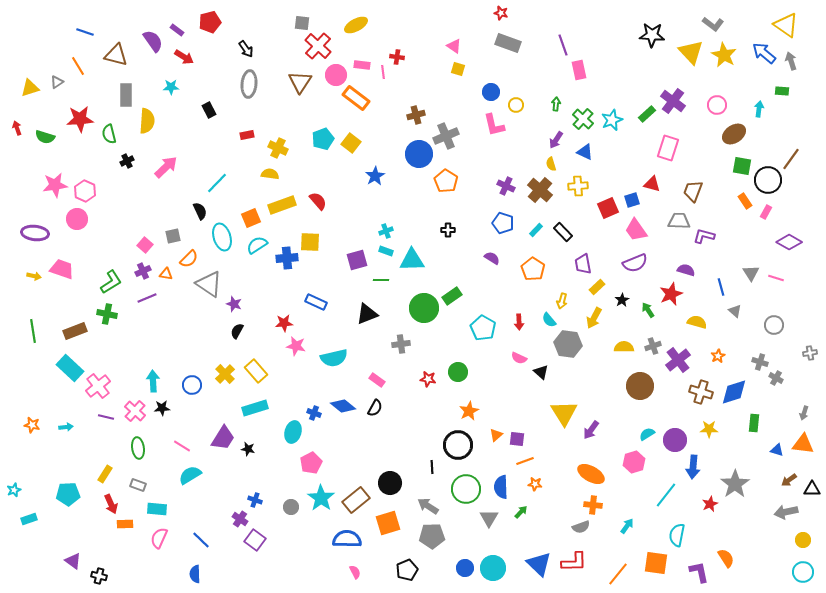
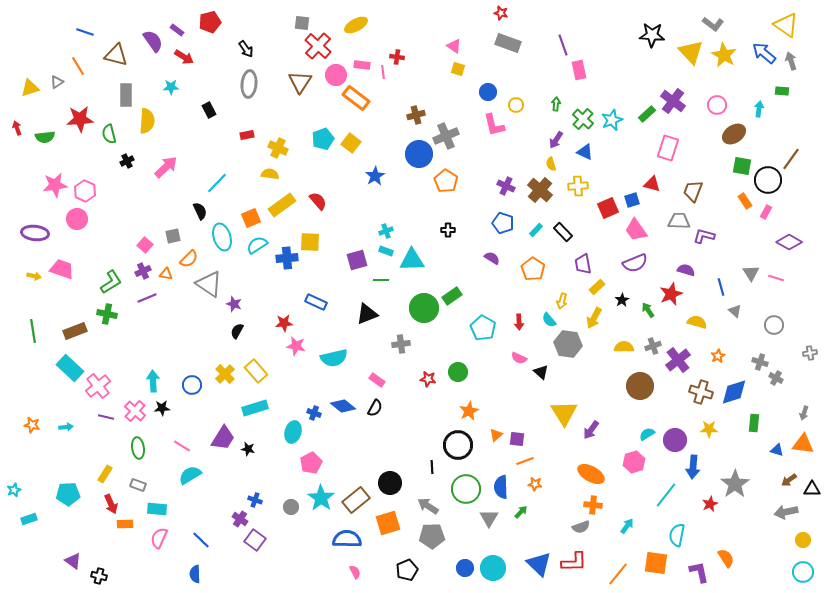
blue circle at (491, 92): moved 3 px left
green semicircle at (45, 137): rotated 24 degrees counterclockwise
yellow rectangle at (282, 205): rotated 16 degrees counterclockwise
